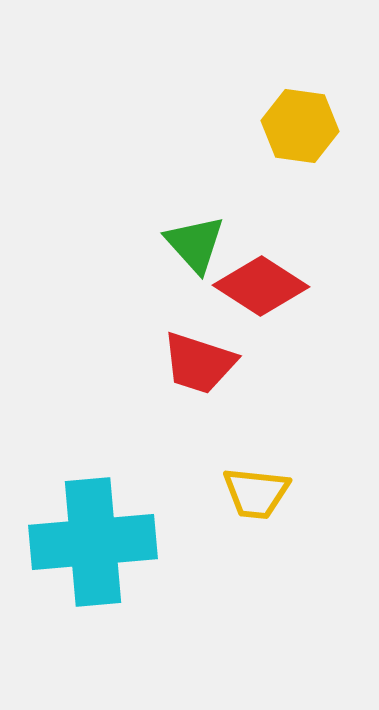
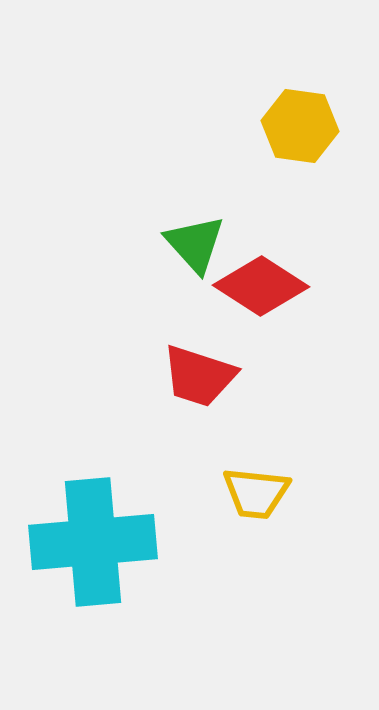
red trapezoid: moved 13 px down
